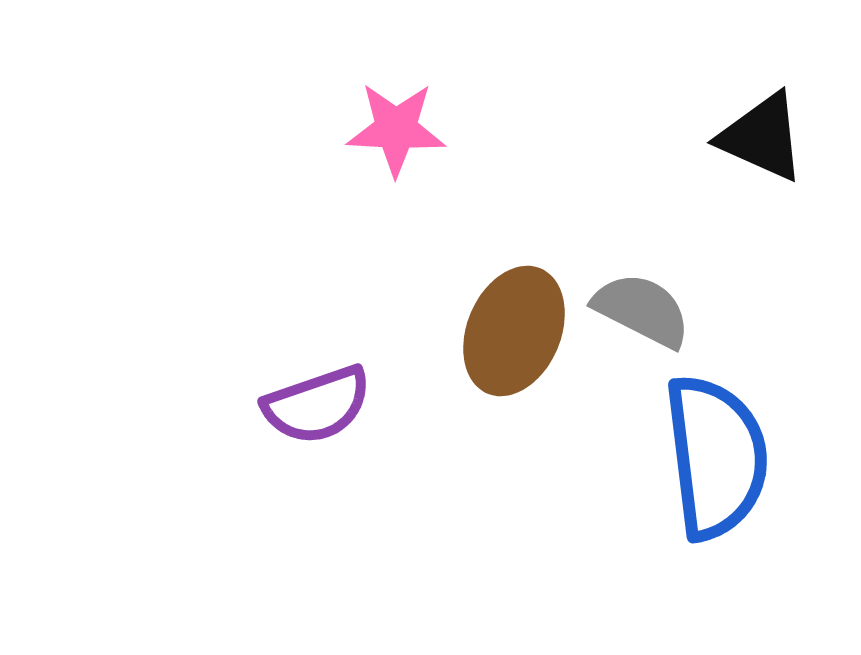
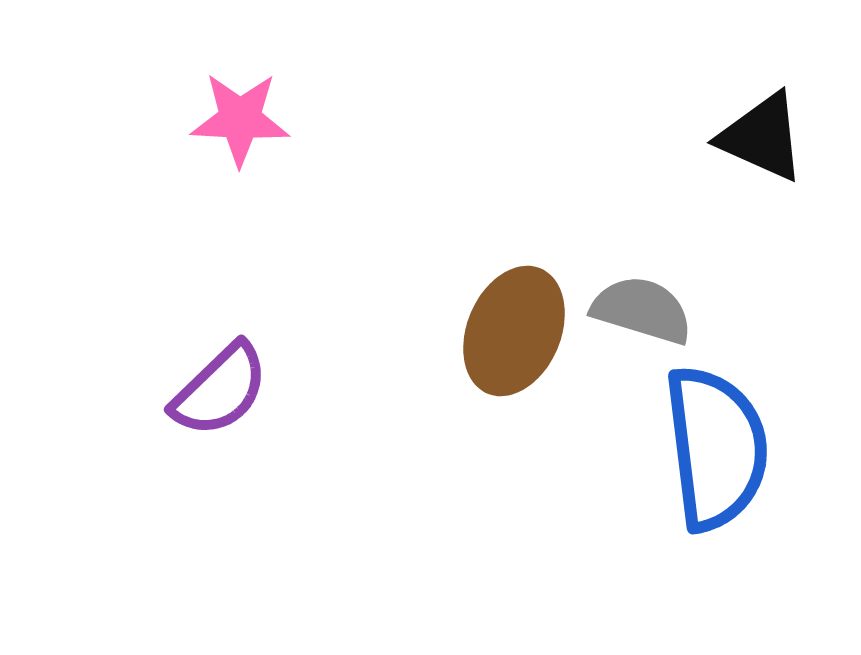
pink star: moved 156 px left, 10 px up
gray semicircle: rotated 10 degrees counterclockwise
purple semicircle: moved 97 px left, 15 px up; rotated 25 degrees counterclockwise
blue semicircle: moved 9 px up
